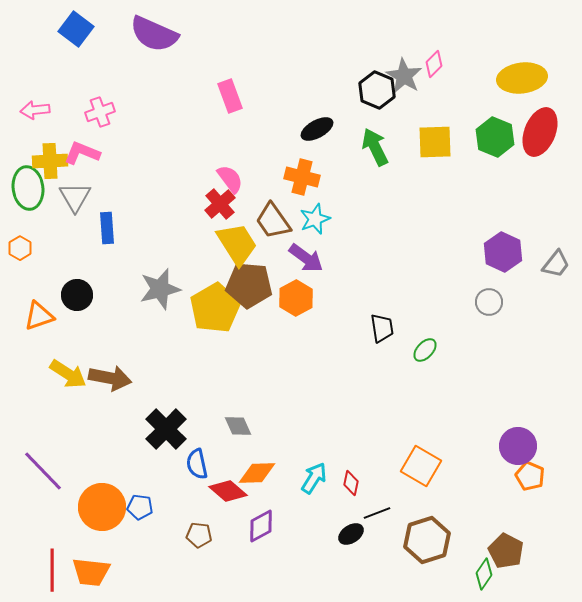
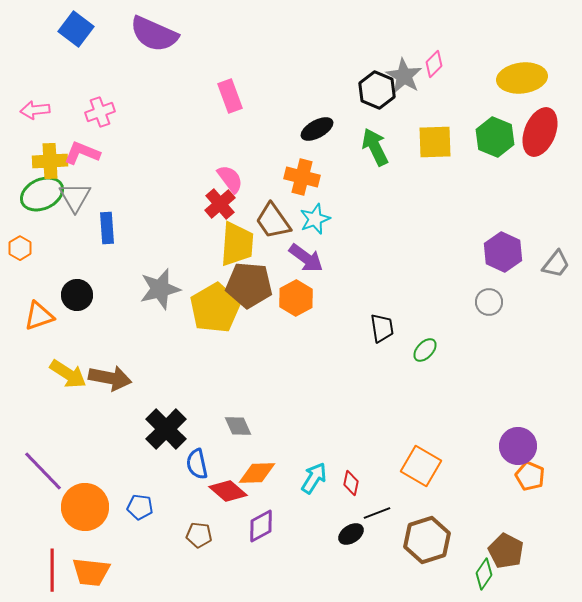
green ellipse at (28, 188): moved 14 px right, 6 px down; rotated 72 degrees clockwise
yellow trapezoid at (237, 244): rotated 36 degrees clockwise
orange circle at (102, 507): moved 17 px left
